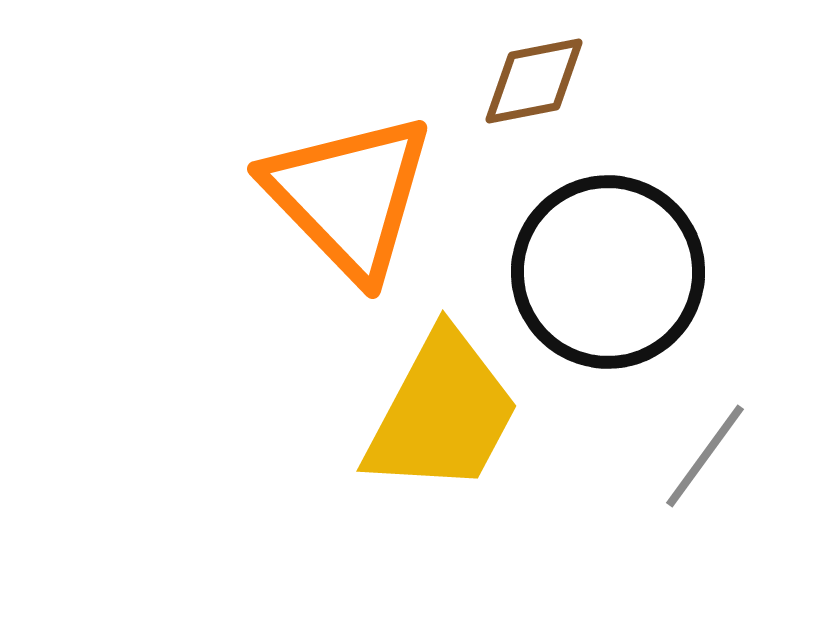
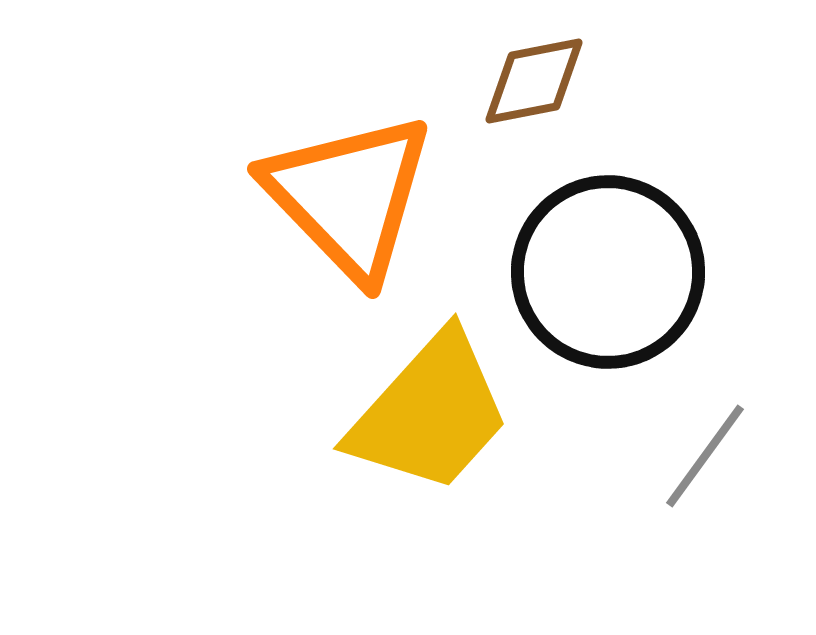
yellow trapezoid: moved 12 px left; rotated 14 degrees clockwise
